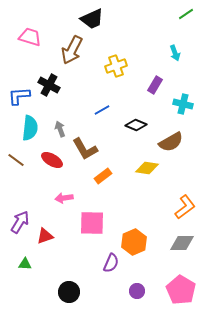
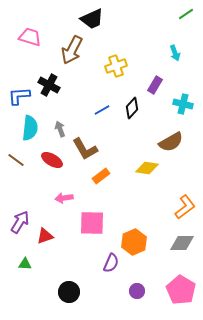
black diamond: moved 4 px left, 17 px up; rotated 70 degrees counterclockwise
orange rectangle: moved 2 px left
